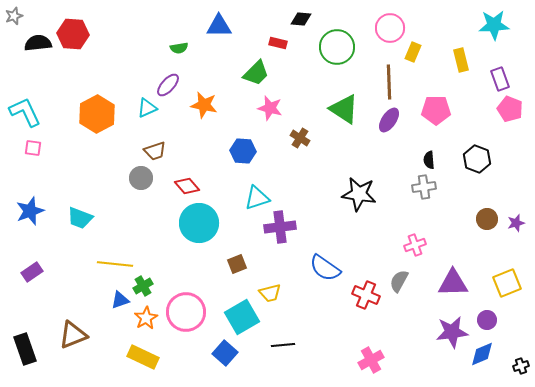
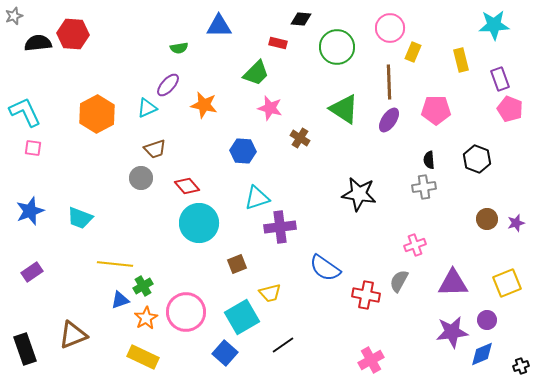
brown trapezoid at (155, 151): moved 2 px up
red cross at (366, 295): rotated 12 degrees counterclockwise
black line at (283, 345): rotated 30 degrees counterclockwise
